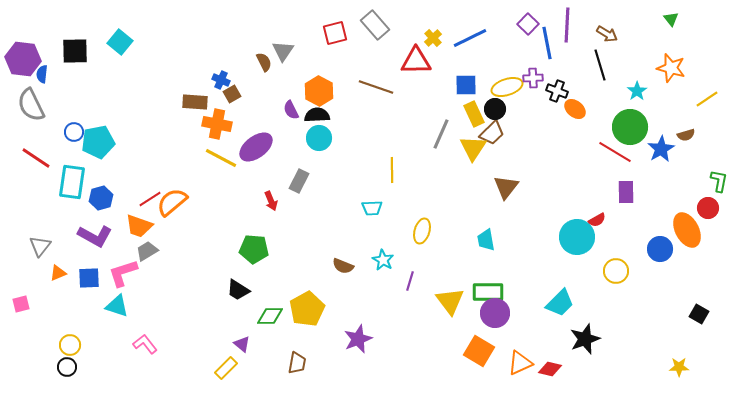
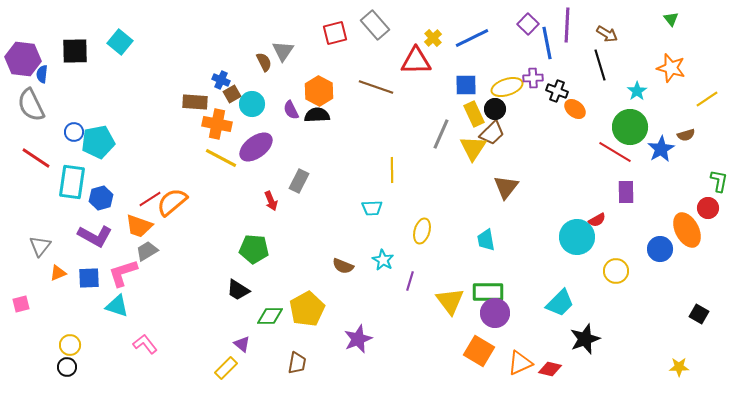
blue line at (470, 38): moved 2 px right
cyan circle at (319, 138): moved 67 px left, 34 px up
